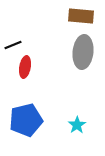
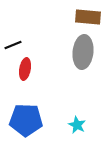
brown rectangle: moved 7 px right, 1 px down
red ellipse: moved 2 px down
blue pentagon: rotated 16 degrees clockwise
cyan star: rotated 12 degrees counterclockwise
